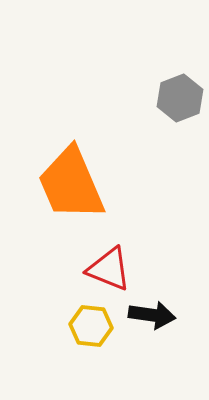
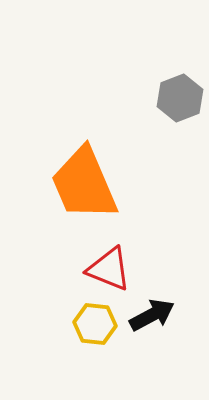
orange trapezoid: moved 13 px right
black arrow: rotated 36 degrees counterclockwise
yellow hexagon: moved 4 px right, 2 px up
